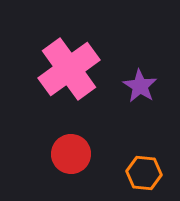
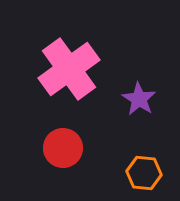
purple star: moved 1 px left, 13 px down
red circle: moved 8 px left, 6 px up
